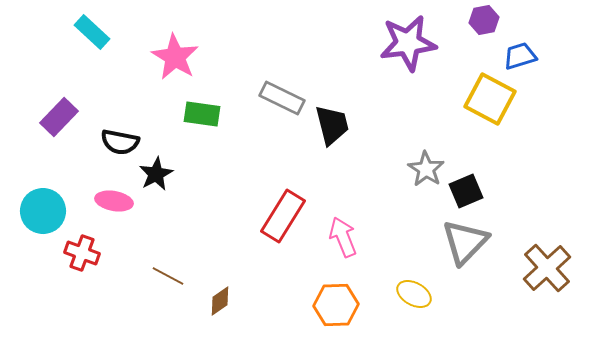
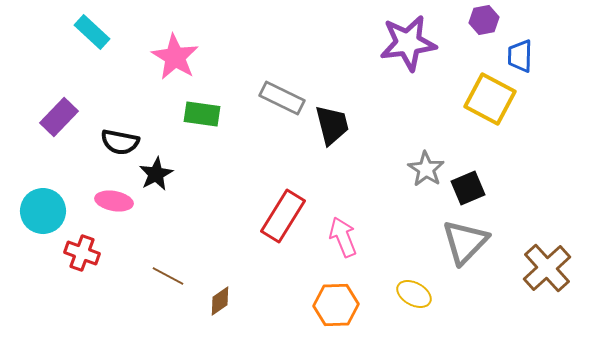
blue trapezoid: rotated 72 degrees counterclockwise
black square: moved 2 px right, 3 px up
